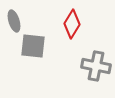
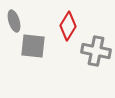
red diamond: moved 4 px left, 2 px down
gray cross: moved 15 px up
